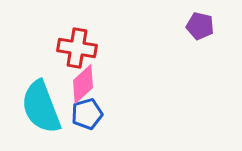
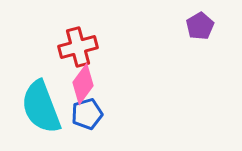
purple pentagon: rotated 28 degrees clockwise
red cross: moved 1 px right, 1 px up; rotated 24 degrees counterclockwise
pink diamond: rotated 12 degrees counterclockwise
